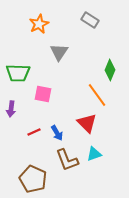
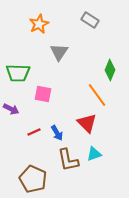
purple arrow: rotated 70 degrees counterclockwise
brown L-shape: moved 1 px right; rotated 10 degrees clockwise
